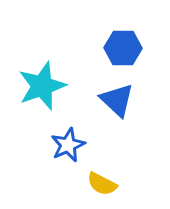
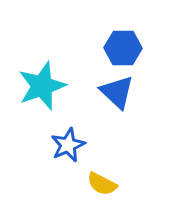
blue triangle: moved 8 px up
